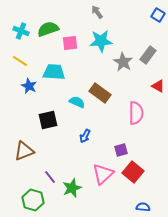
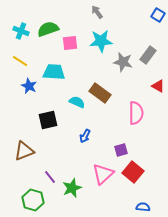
gray star: rotated 18 degrees counterclockwise
